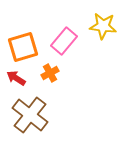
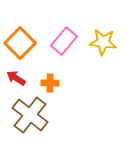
yellow star: moved 16 px down
orange square: moved 3 px left, 4 px up; rotated 28 degrees counterclockwise
orange cross: moved 10 px down; rotated 30 degrees clockwise
